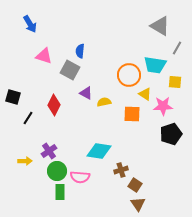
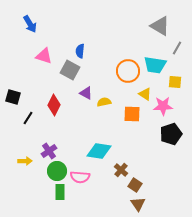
orange circle: moved 1 px left, 4 px up
brown cross: rotated 32 degrees counterclockwise
